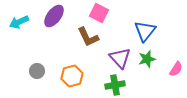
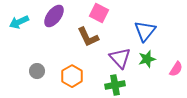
orange hexagon: rotated 15 degrees counterclockwise
